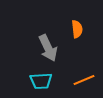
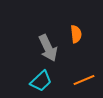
orange semicircle: moved 1 px left, 5 px down
cyan trapezoid: rotated 40 degrees counterclockwise
